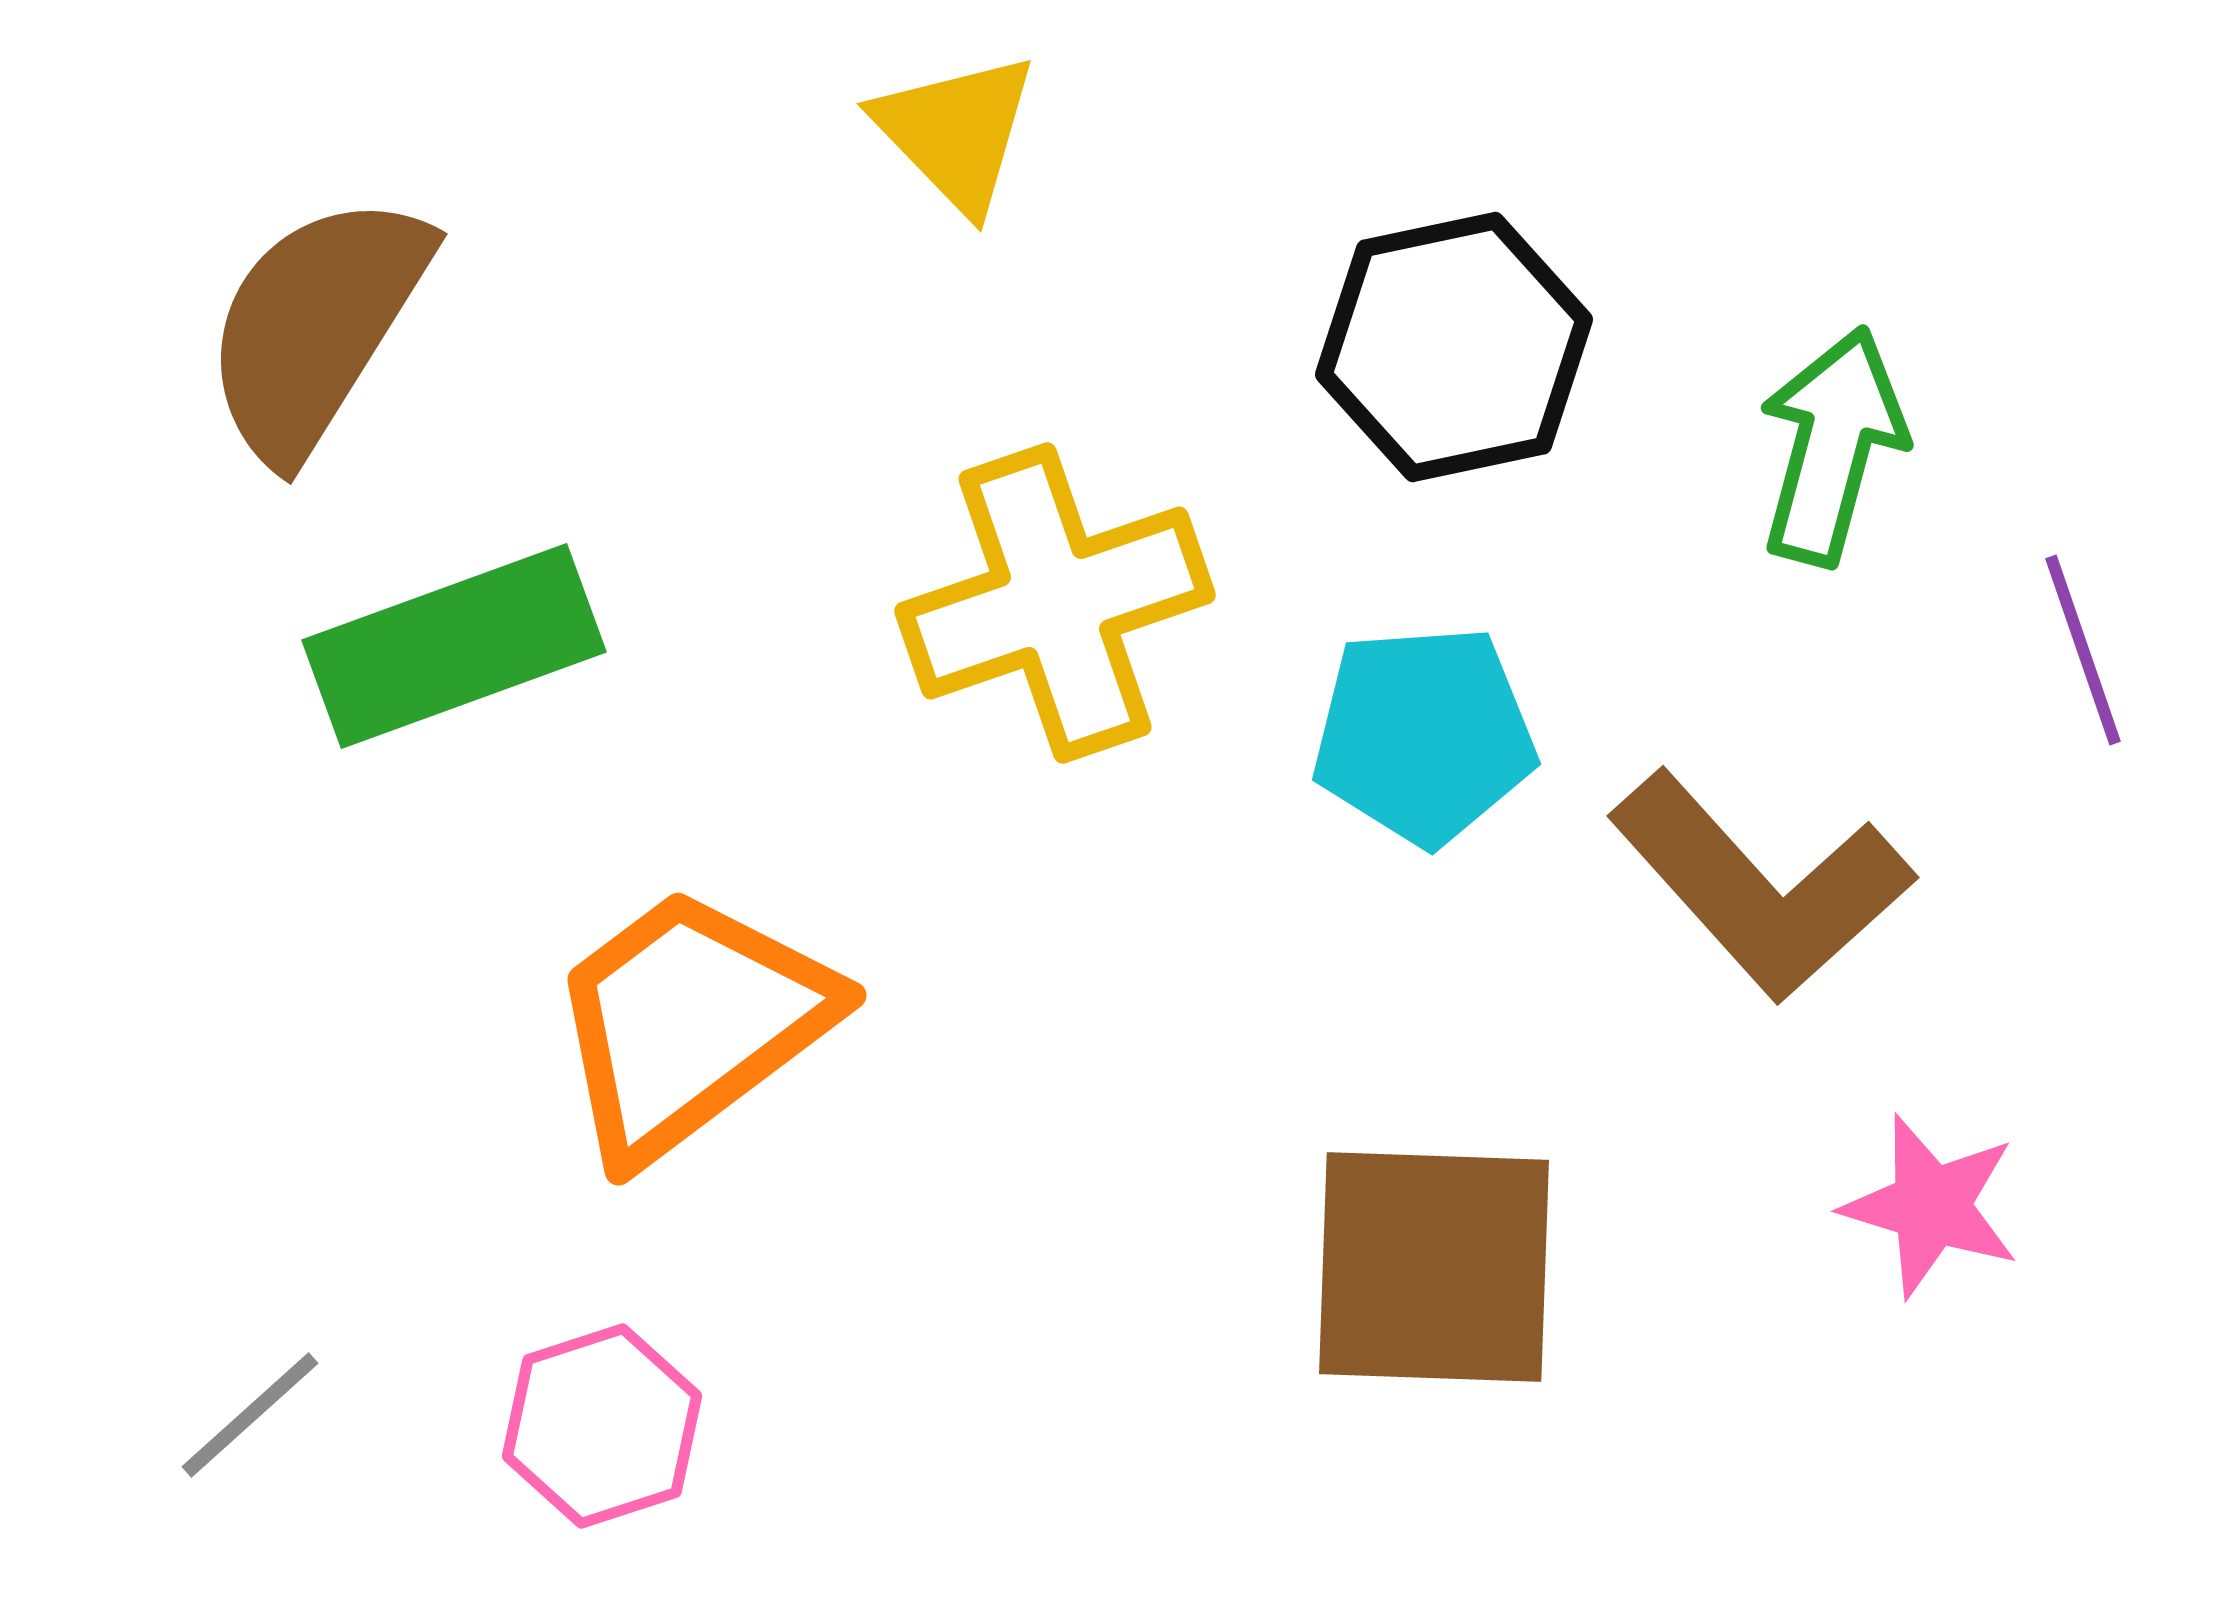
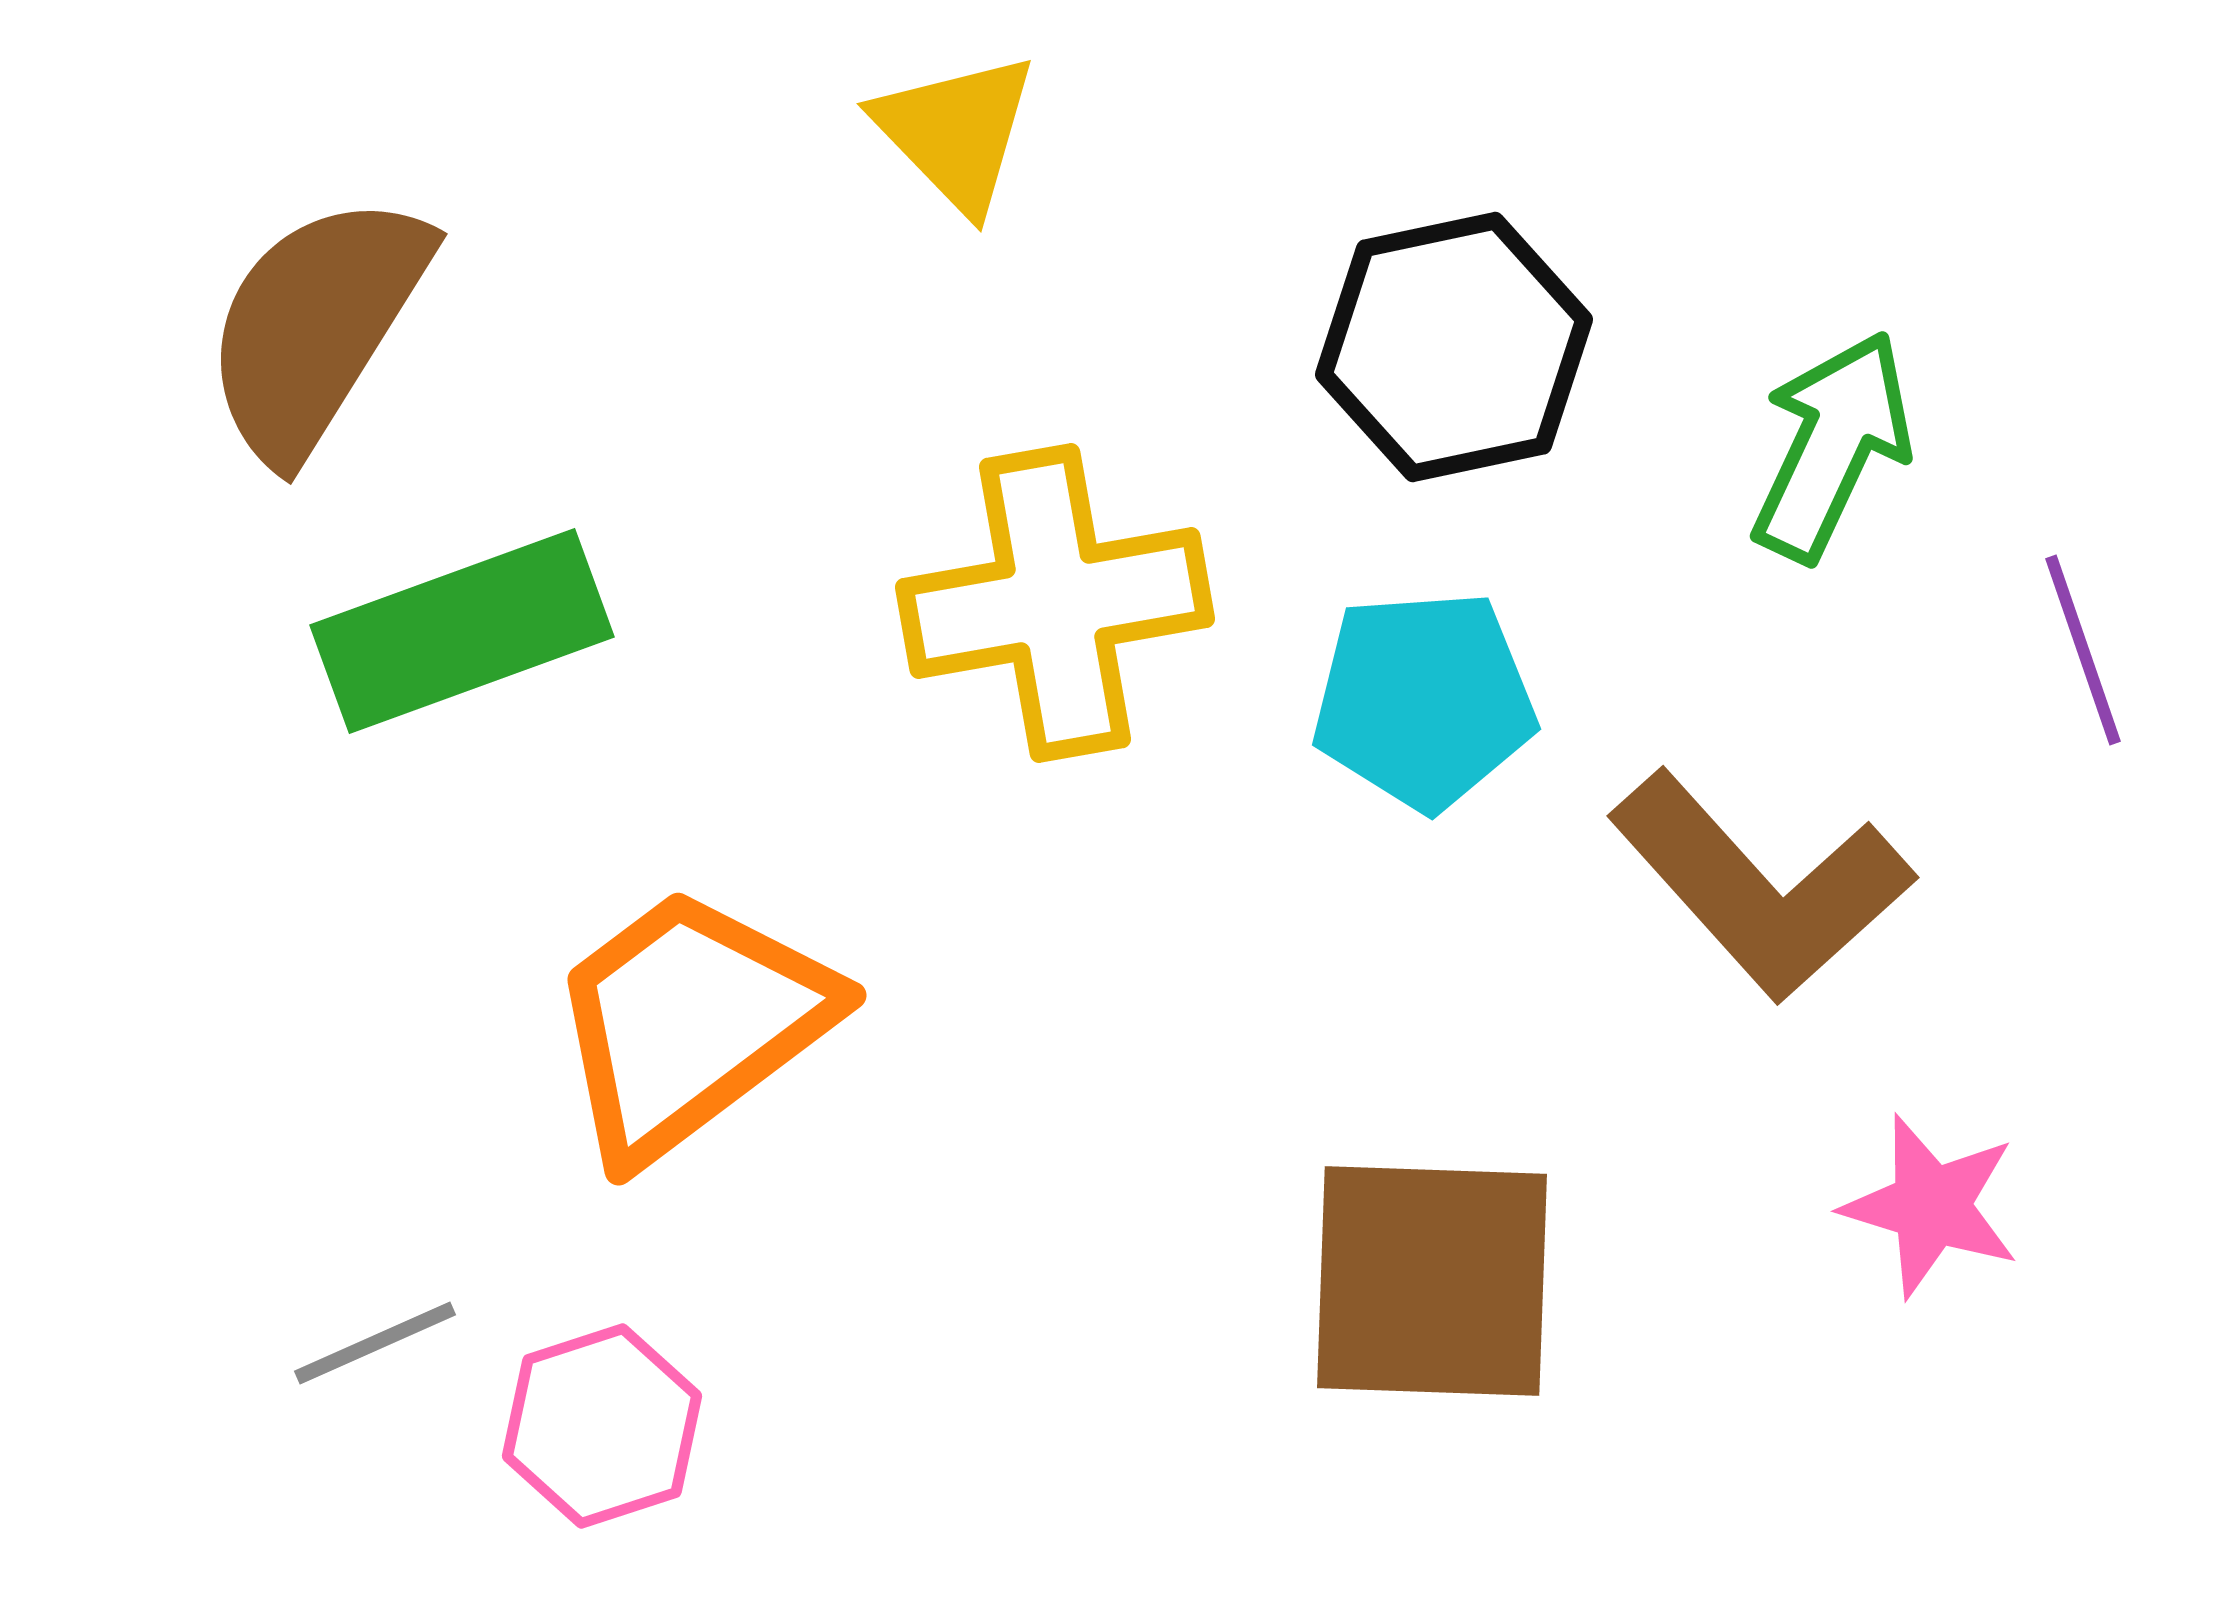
green arrow: rotated 10 degrees clockwise
yellow cross: rotated 9 degrees clockwise
green rectangle: moved 8 px right, 15 px up
cyan pentagon: moved 35 px up
brown square: moved 2 px left, 14 px down
gray line: moved 125 px right, 72 px up; rotated 18 degrees clockwise
